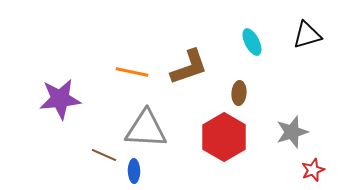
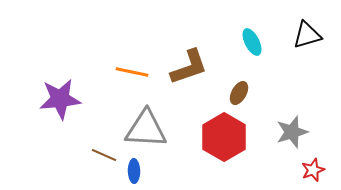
brown ellipse: rotated 25 degrees clockwise
